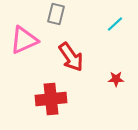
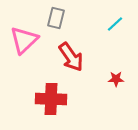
gray rectangle: moved 4 px down
pink triangle: rotated 20 degrees counterclockwise
red cross: rotated 8 degrees clockwise
